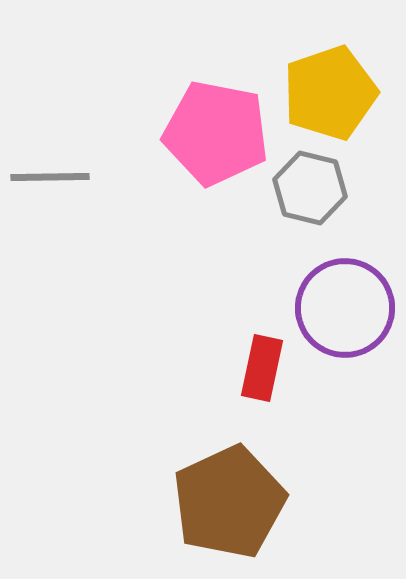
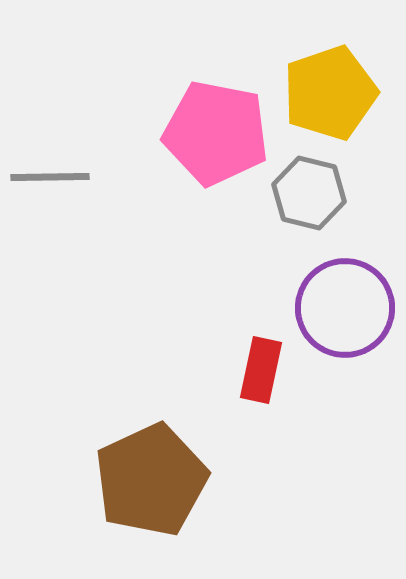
gray hexagon: moved 1 px left, 5 px down
red rectangle: moved 1 px left, 2 px down
brown pentagon: moved 78 px left, 22 px up
